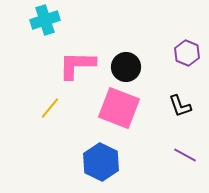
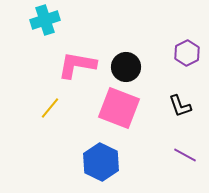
purple hexagon: rotated 10 degrees clockwise
pink L-shape: rotated 9 degrees clockwise
